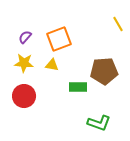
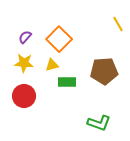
orange square: rotated 25 degrees counterclockwise
yellow triangle: rotated 24 degrees counterclockwise
green rectangle: moved 11 px left, 5 px up
